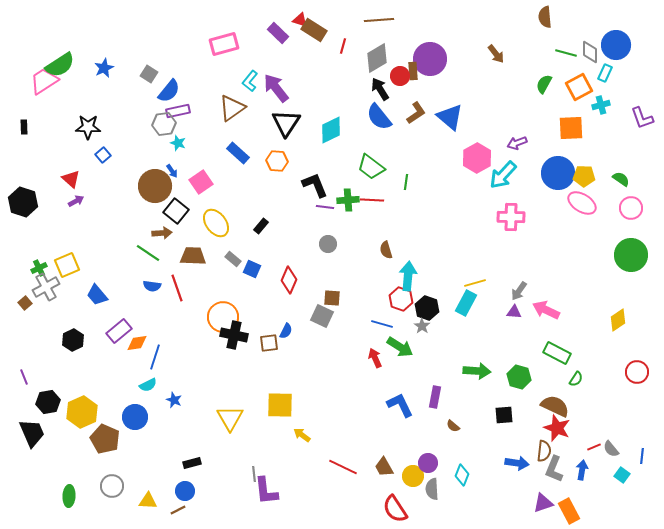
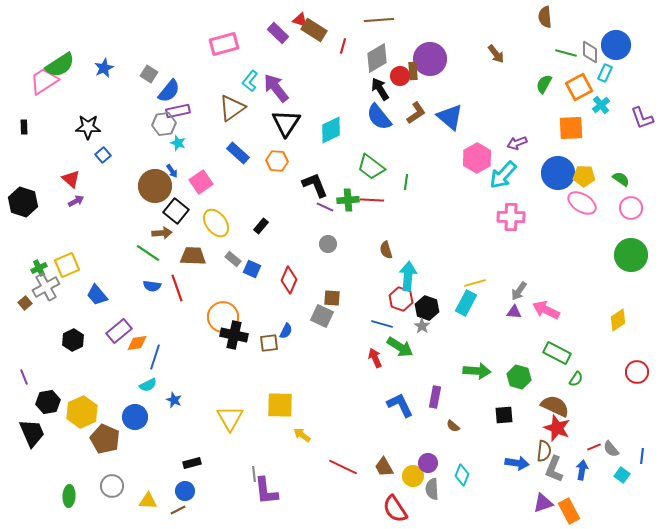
cyan cross at (601, 105): rotated 24 degrees counterclockwise
purple line at (325, 207): rotated 18 degrees clockwise
